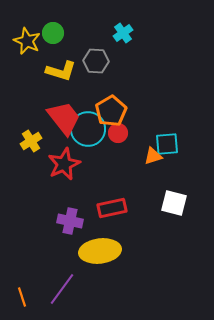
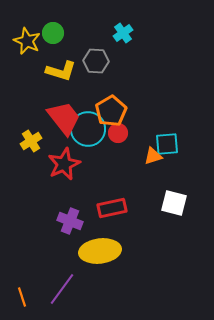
purple cross: rotated 10 degrees clockwise
